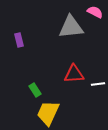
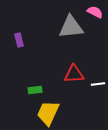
green rectangle: rotated 64 degrees counterclockwise
